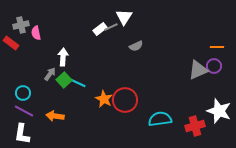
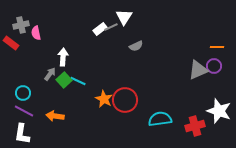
cyan line: moved 2 px up
